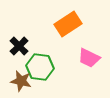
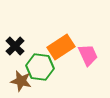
orange rectangle: moved 7 px left, 23 px down
black cross: moved 4 px left
pink trapezoid: moved 1 px left, 3 px up; rotated 140 degrees counterclockwise
